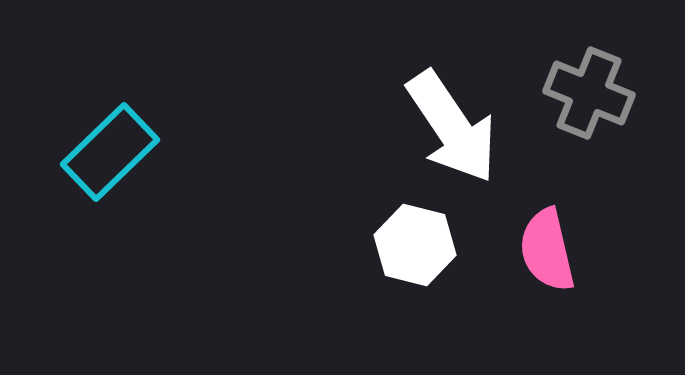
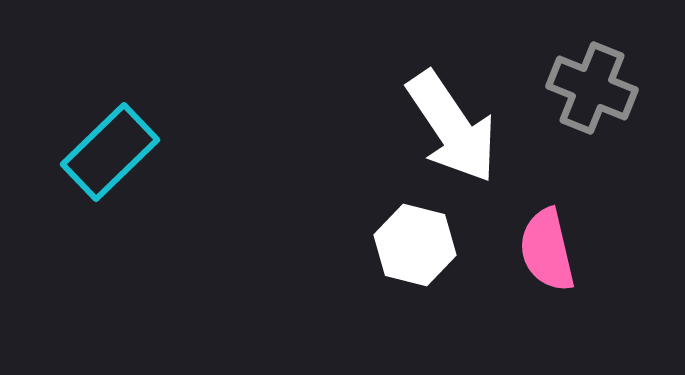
gray cross: moved 3 px right, 5 px up
